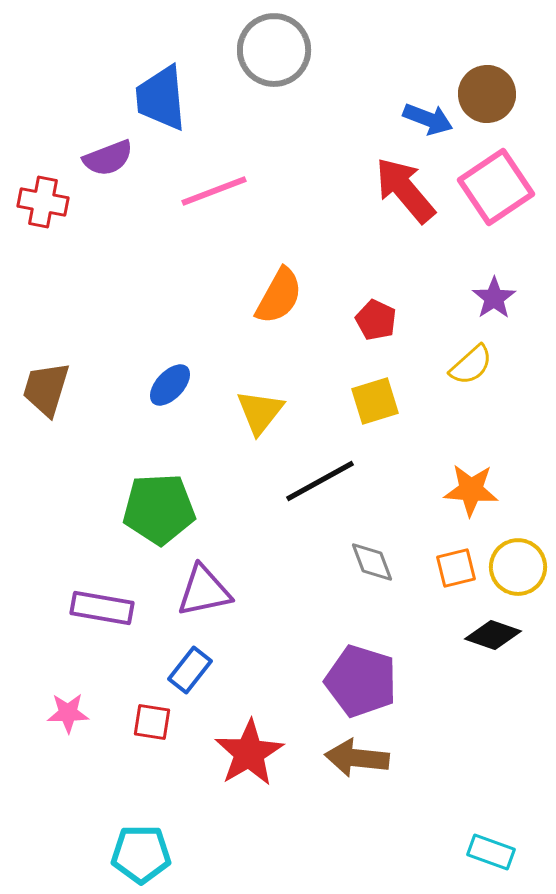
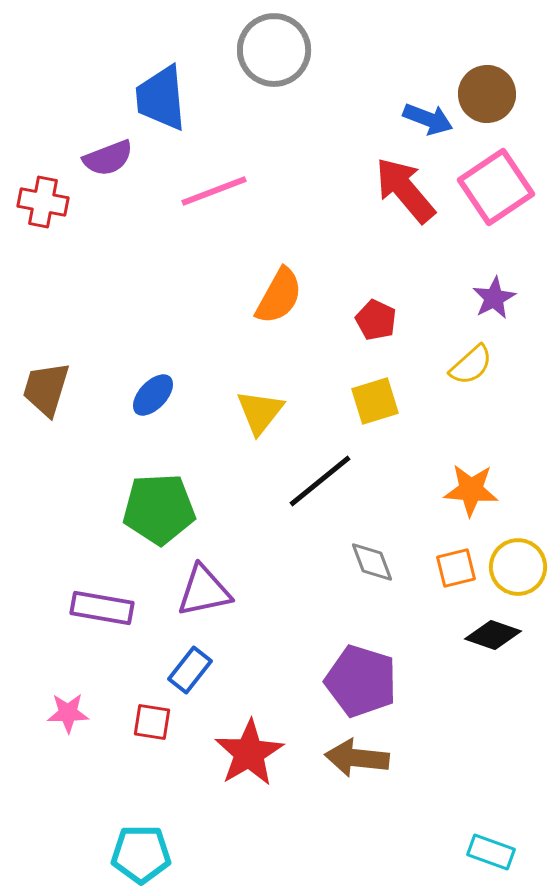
purple star: rotated 6 degrees clockwise
blue ellipse: moved 17 px left, 10 px down
black line: rotated 10 degrees counterclockwise
